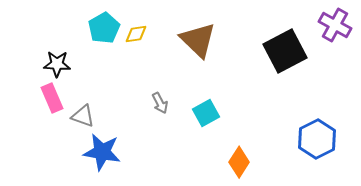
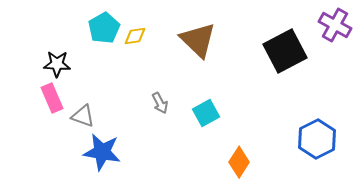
yellow diamond: moved 1 px left, 2 px down
